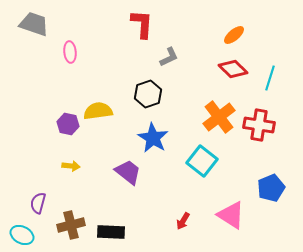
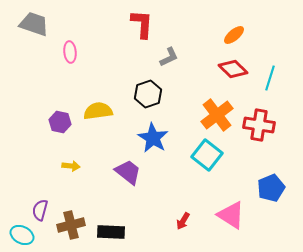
orange cross: moved 2 px left, 2 px up
purple hexagon: moved 8 px left, 2 px up
cyan square: moved 5 px right, 6 px up
purple semicircle: moved 2 px right, 7 px down
